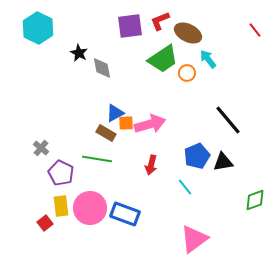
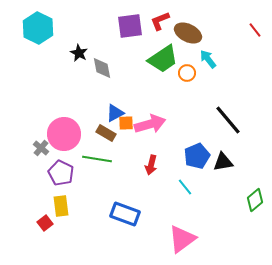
green diamond: rotated 20 degrees counterclockwise
pink circle: moved 26 px left, 74 px up
pink triangle: moved 12 px left
